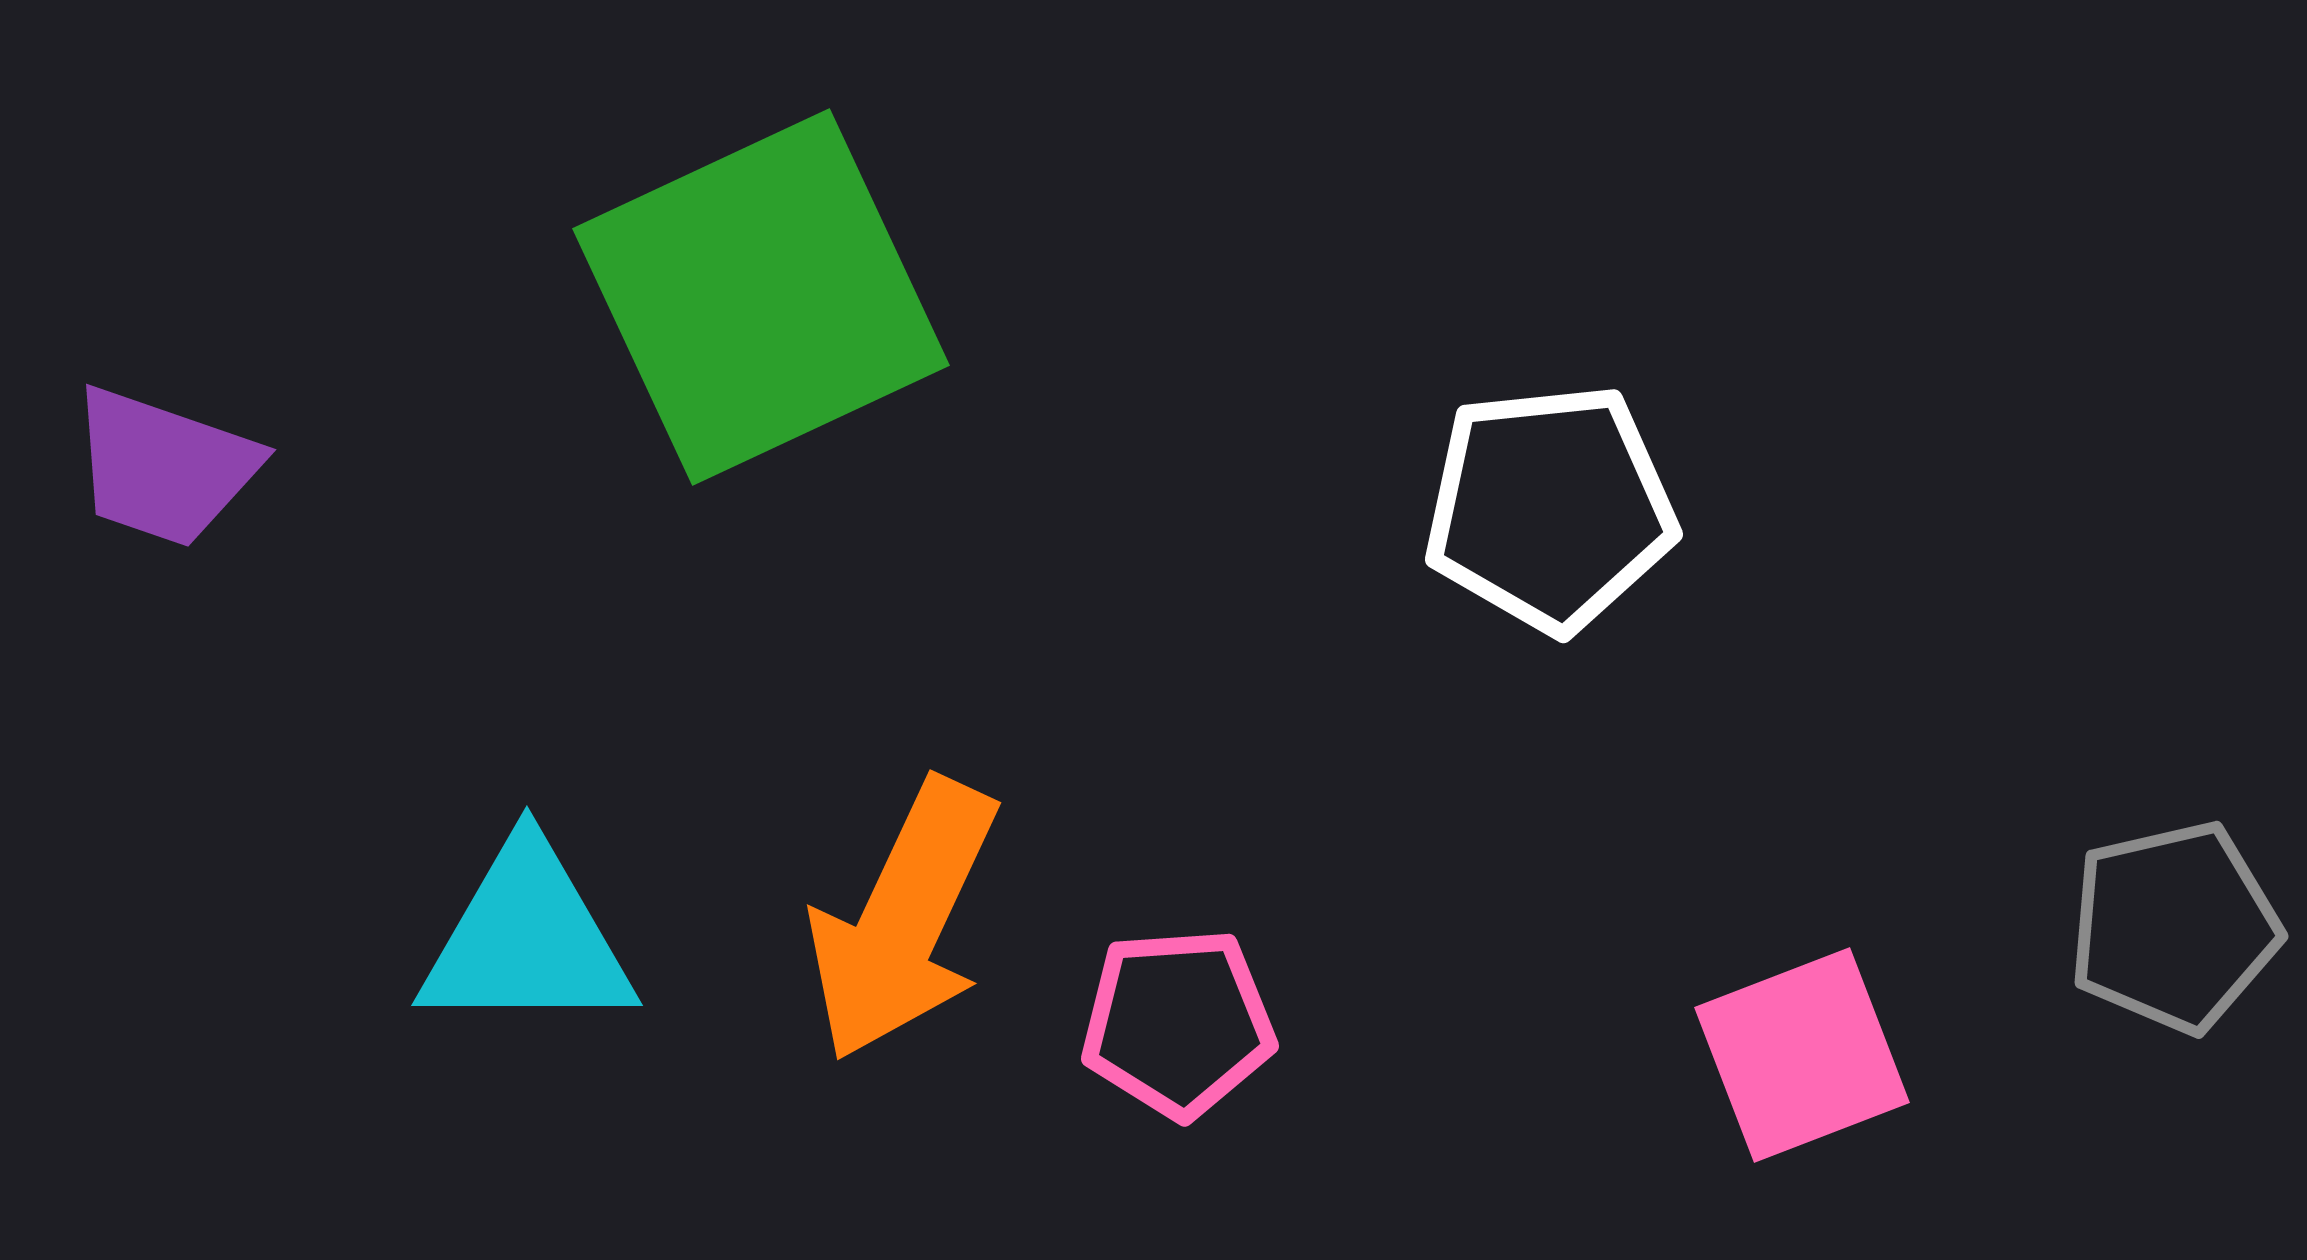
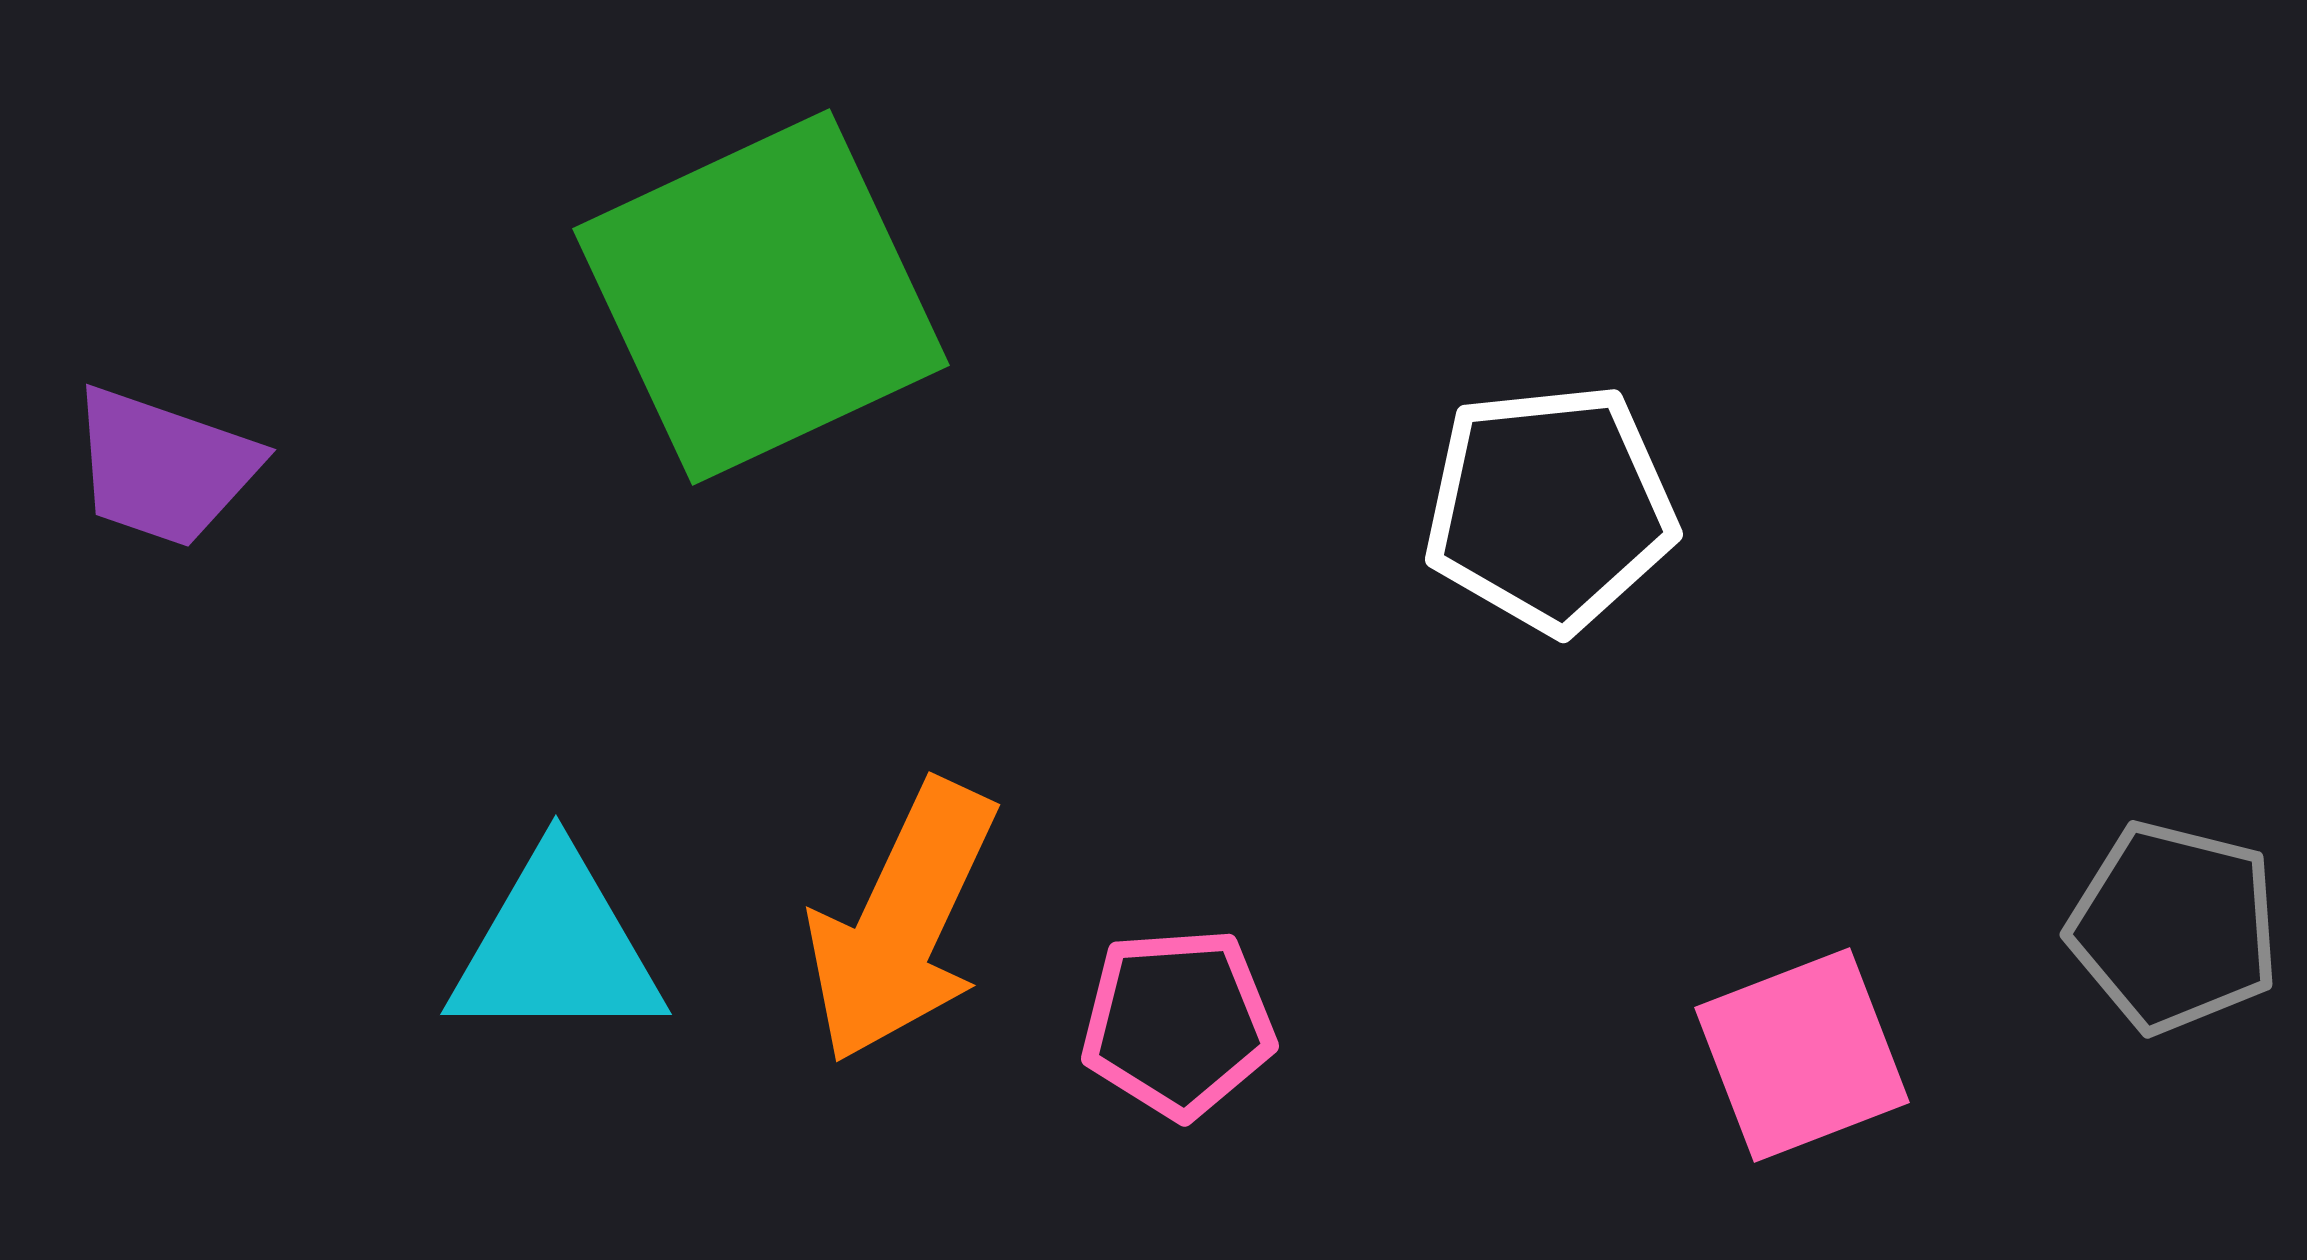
orange arrow: moved 1 px left, 2 px down
gray pentagon: rotated 27 degrees clockwise
cyan triangle: moved 29 px right, 9 px down
